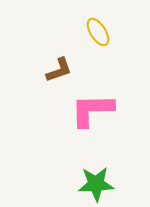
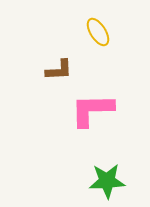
brown L-shape: rotated 16 degrees clockwise
green star: moved 11 px right, 3 px up
